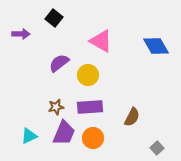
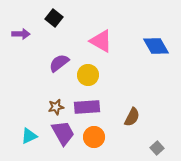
purple rectangle: moved 3 px left
purple trapezoid: moved 1 px left; rotated 52 degrees counterclockwise
orange circle: moved 1 px right, 1 px up
